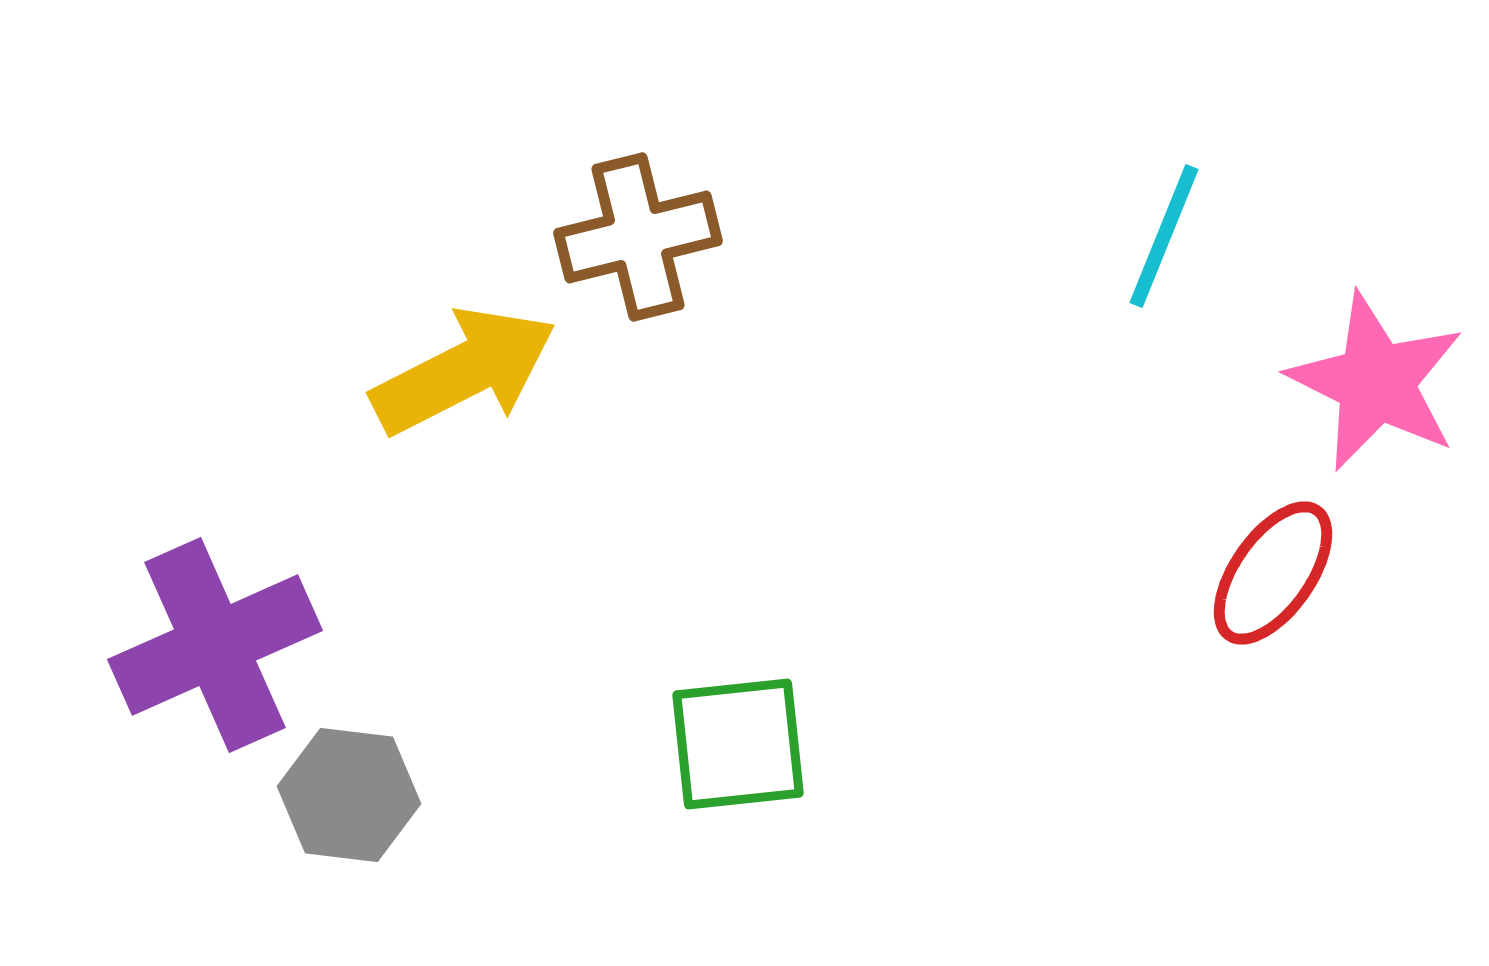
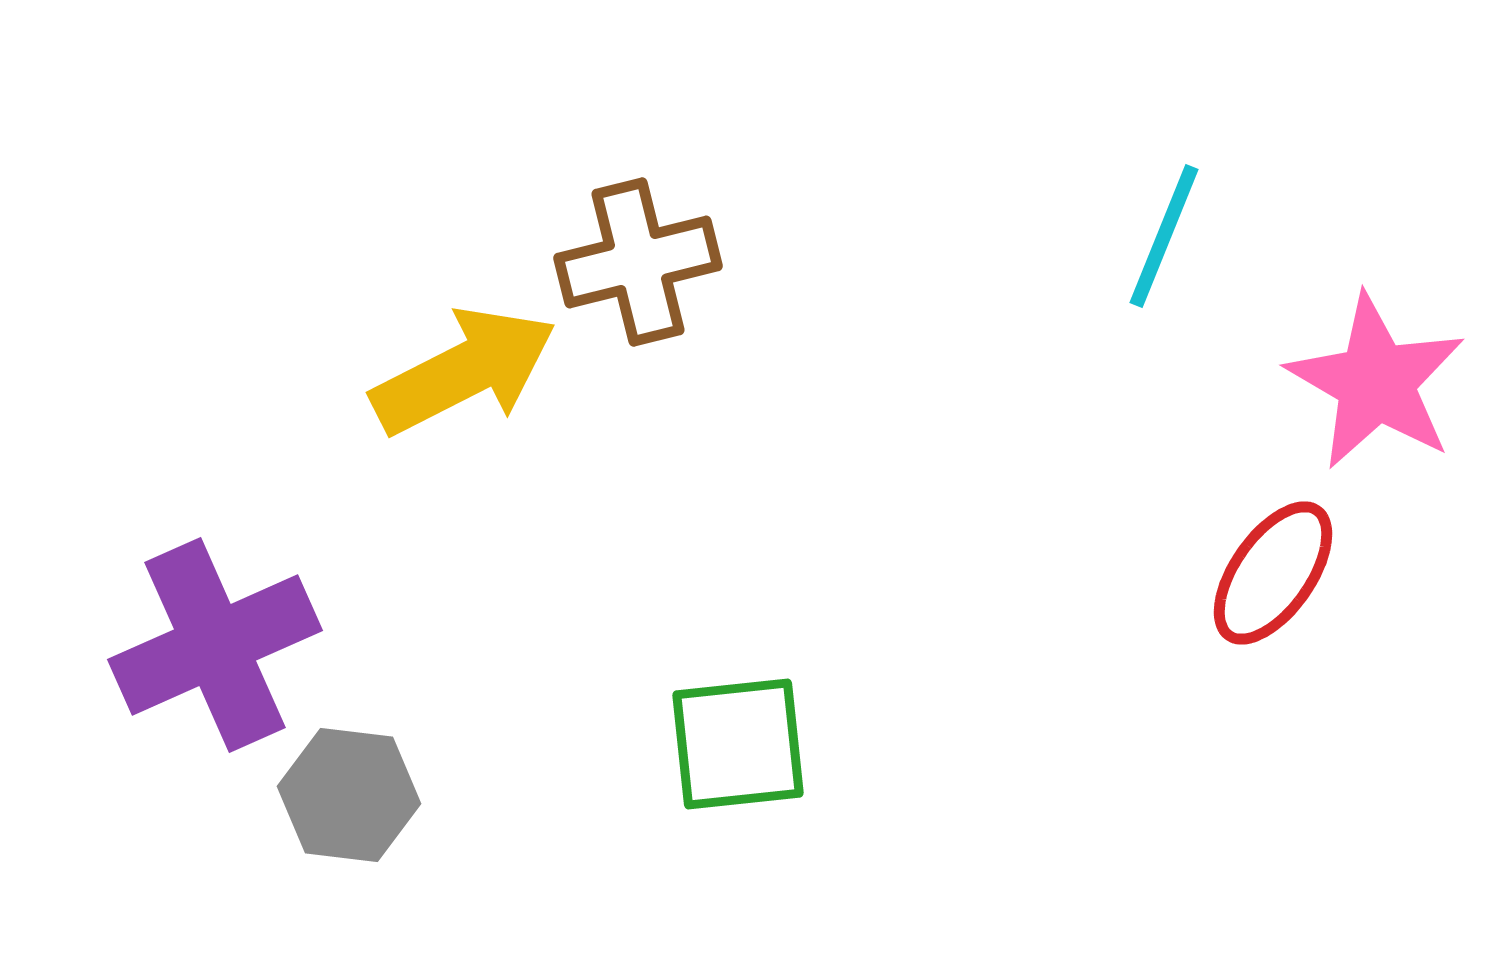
brown cross: moved 25 px down
pink star: rotated 4 degrees clockwise
